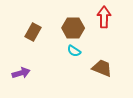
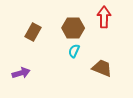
cyan semicircle: rotated 80 degrees clockwise
